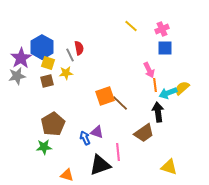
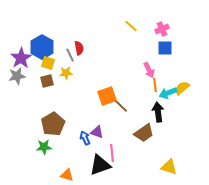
orange square: moved 2 px right
brown line: moved 2 px down
pink line: moved 6 px left, 1 px down
